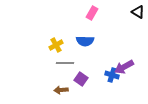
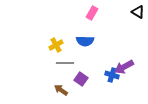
brown arrow: rotated 40 degrees clockwise
